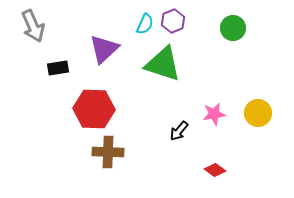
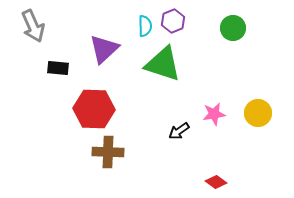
cyan semicircle: moved 2 px down; rotated 25 degrees counterclockwise
black rectangle: rotated 15 degrees clockwise
black arrow: rotated 15 degrees clockwise
red diamond: moved 1 px right, 12 px down
